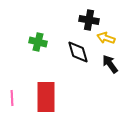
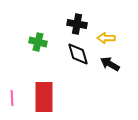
black cross: moved 12 px left, 4 px down
yellow arrow: rotated 18 degrees counterclockwise
black diamond: moved 2 px down
black arrow: rotated 24 degrees counterclockwise
red rectangle: moved 2 px left
